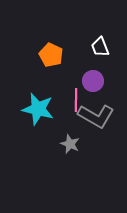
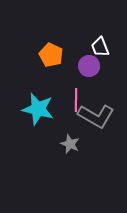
purple circle: moved 4 px left, 15 px up
